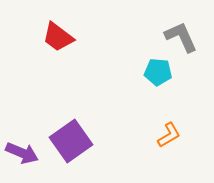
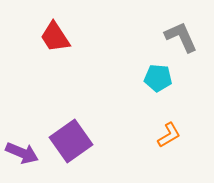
red trapezoid: moved 3 px left; rotated 20 degrees clockwise
cyan pentagon: moved 6 px down
